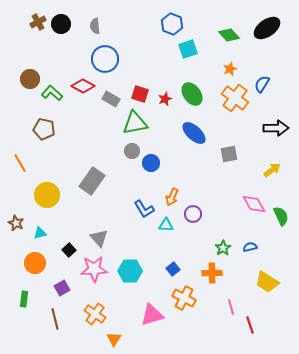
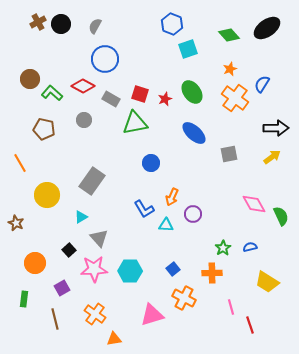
gray semicircle at (95, 26): rotated 35 degrees clockwise
green ellipse at (192, 94): moved 2 px up
gray circle at (132, 151): moved 48 px left, 31 px up
yellow arrow at (272, 170): moved 13 px up
cyan triangle at (40, 233): moved 41 px right, 16 px up; rotated 16 degrees counterclockwise
orange triangle at (114, 339): rotated 49 degrees clockwise
